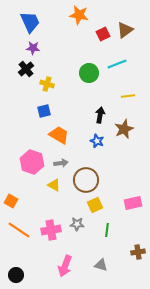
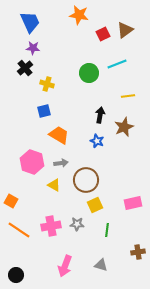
black cross: moved 1 px left, 1 px up
brown star: moved 2 px up
pink cross: moved 4 px up
